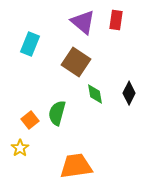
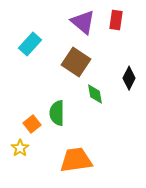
cyan rectangle: rotated 20 degrees clockwise
black diamond: moved 15 px up
green semicircle: rotated 15 degrees counterclockwise
orange square: moved 2 px right, 4 px down
orange trapezoid: moved 6 px up
